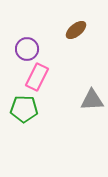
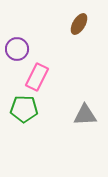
brown ellipse: moved 3 px right, 6 px up; rotated 20 degrees counterclockwise
purple circle: moved 10 px left
gray triangle: moved 7 px left, 15 px down
